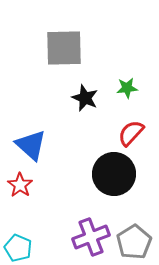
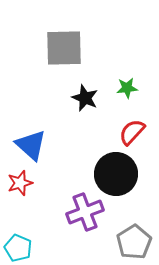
red semicircle: moved 1 px right, 1 px up
black circle: moved 2 px right
red star: moved 2 px up; rotated 20 degrees clockwise
purple cross: moved 6 px left, 25 px up
